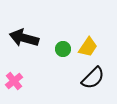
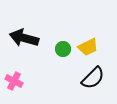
yellow trapezoid: rotated 30 degrees clockwise
pink cross: rotated 24 degrees counterclockwise
